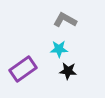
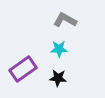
black star: moved 10 px left, 7 px down
